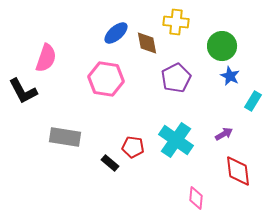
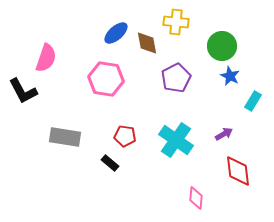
red pentagon: moved 8 px left, 11 px up
